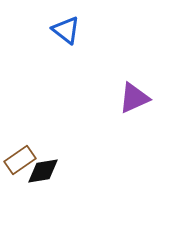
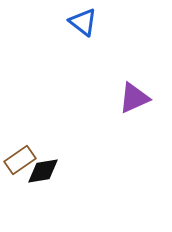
blue triangle: moved 17 px right, 8 px up
